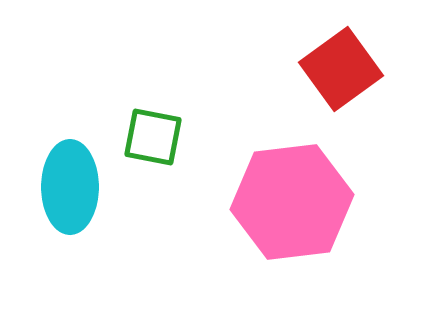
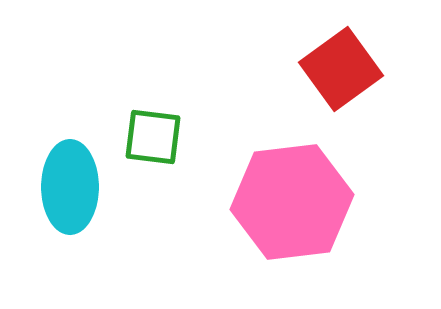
green square: rotated 4 degrees counterclockwise
